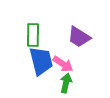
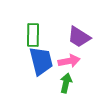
pink arrow: moved 6 px right, 3 px up; rotated 45 degrees counterclockwise
